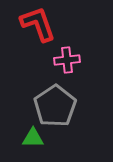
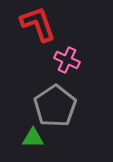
pink cross: rotated 30 degrees clockwise
